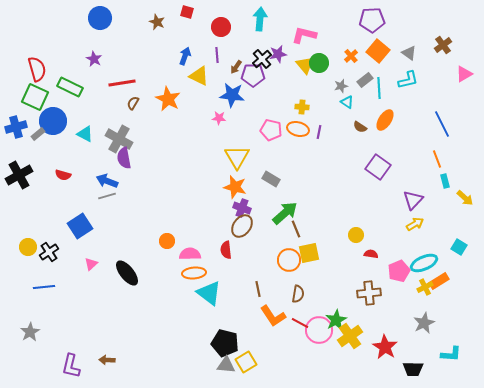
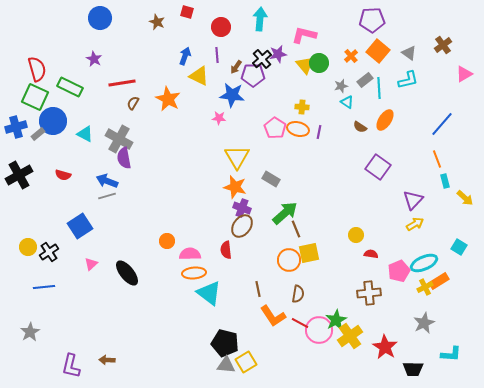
blue line at (442, 124): rotated 68 degrees clockwise
pink pentagon at (271, 130): moved 4 px right, 2 px up; rotated 20 degrees clockwise
